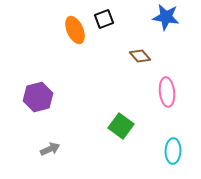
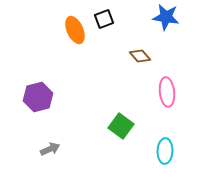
cyan ellipse: moved 8 px left
